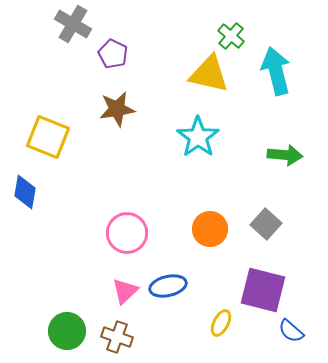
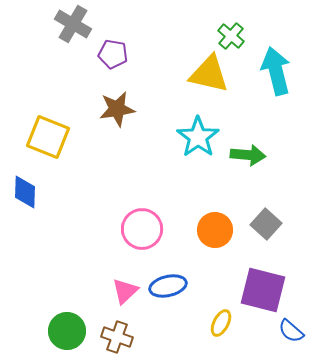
purple pentagon: rotated 16 degrees counterclockwise
green arrow: moved 37 px left
blue diamond: rotated 8 degrees counterclockwise
orange circle: moved 5 px right, 1 px down
pink circle: moved 15 px right, 4 px up
